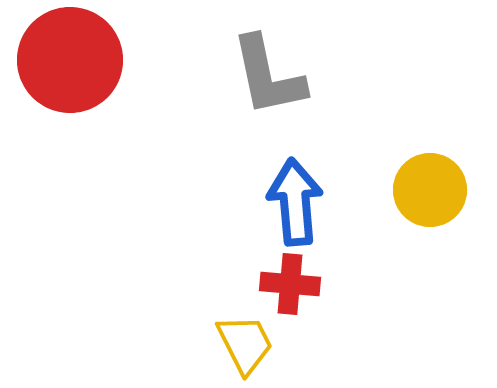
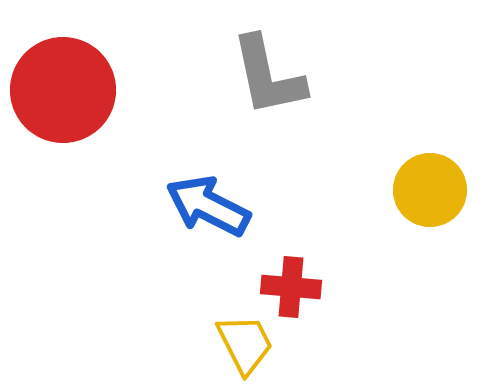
red circle: moved 7 px left, 30 px down
blue arrow: moved 87 px left, 4 px down; rotated 58 degrees counterclockwise
red cross: moved 1 px right, 3 px down
